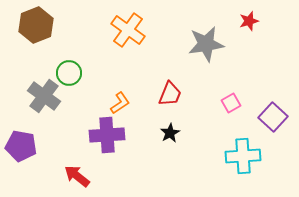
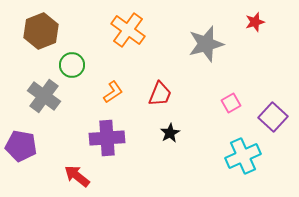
red star: moved 6 px right, 1 px down
brown hexagon: moved 5 px right, 6 px down
gray star: rotated 6 degrees counterclockwise
green circle: moved 3 px right, 8 px up
red trapezoid: moved 10 px left
orange L-shape: moved 7 px left, 11 px up
purple cross: moved 3 px down
cyan cross: rotated 20 degrees counterclockwise
